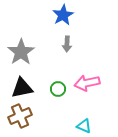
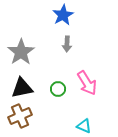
pink arrow: rotated 110 degrees counterclockwise
